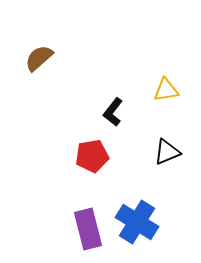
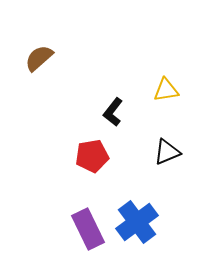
blue cross: rotated 21 degrees clockwise
purple rectangle: rotated 12 degrees counterclockwise
